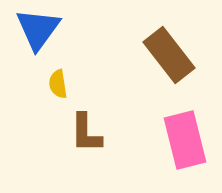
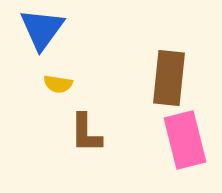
blue triangle: moved 4 px right
brown rectangle: moved 23 px down; rotated 44 degrees clockwise
yellow semicircle: rotated 72 degrees counterclockwise
